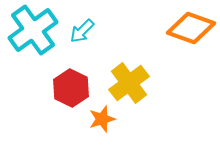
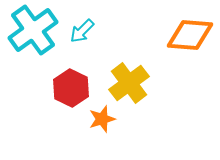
orange diamond: moved 1 px left, 7 px down; rotated 15 degrees counterclockwise
